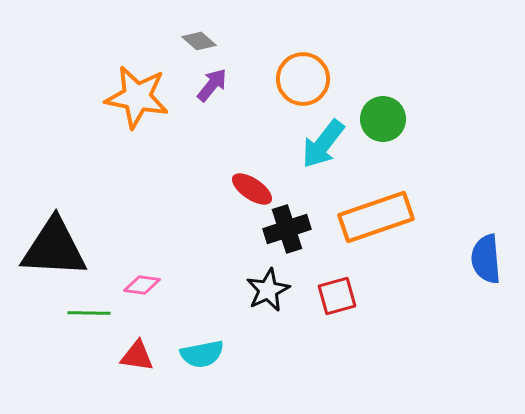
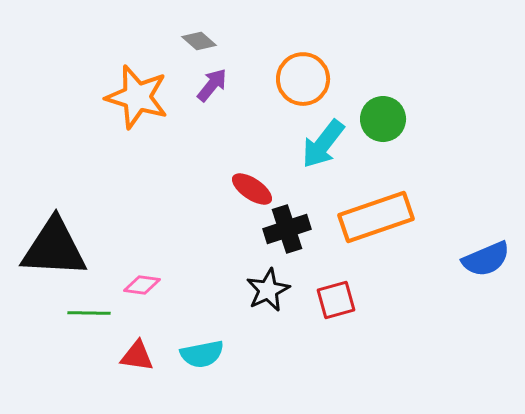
orange star: rotated 6 degrees clockwise
blue semicircle: rotated 108 degrees counterclockwise
red square: moved 1 px left, 4 px down
